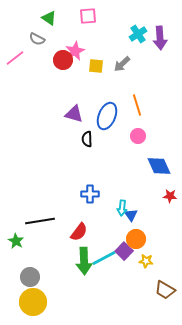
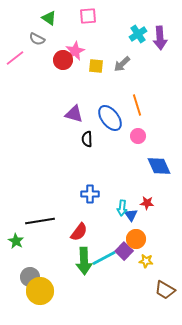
blue ellipse: moved 3 px right, 2 px down; rotated 60 degrees counterclockwise
red star: moved 23 px left, 7 px down
yellow circle: moved 7 px right, 11 px up
